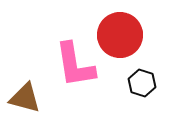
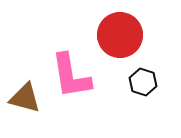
pink L-shape: moved 4 px left, 11 px down
black hexagon: moved 1 px right, 1 px up
